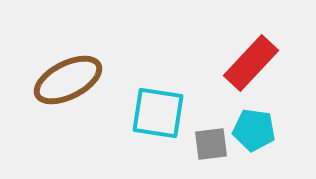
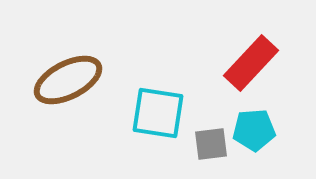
cyan pentagon: rotated 12 degrees counterclockwise
